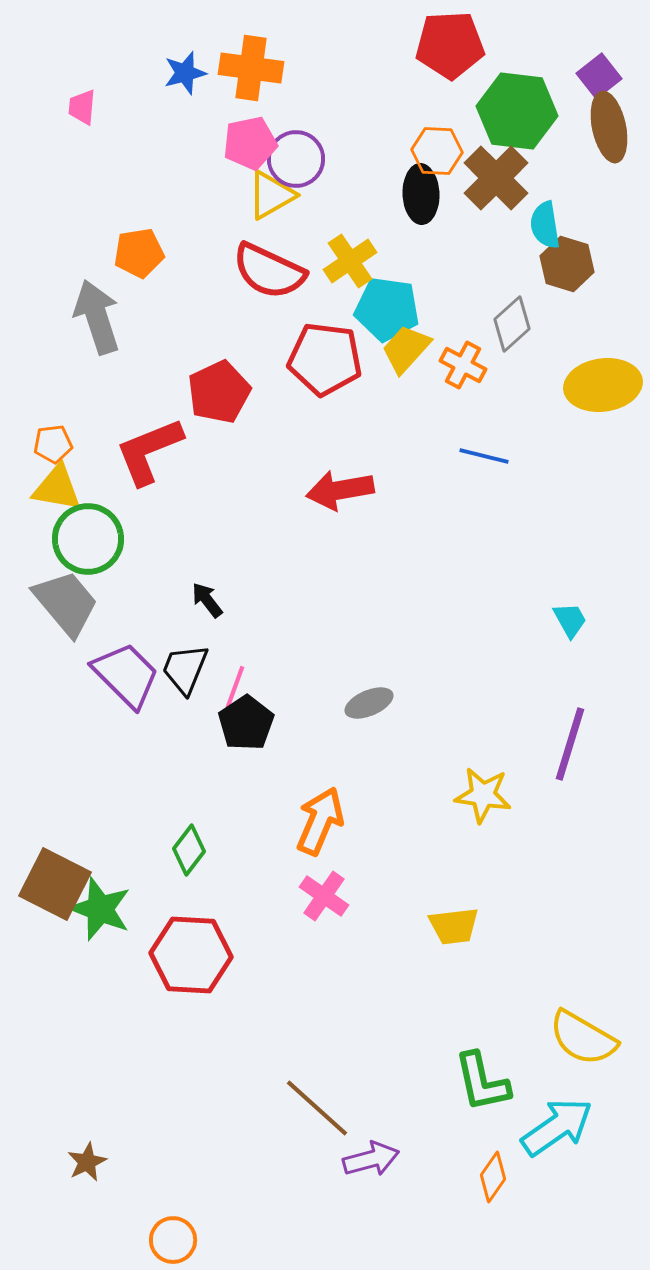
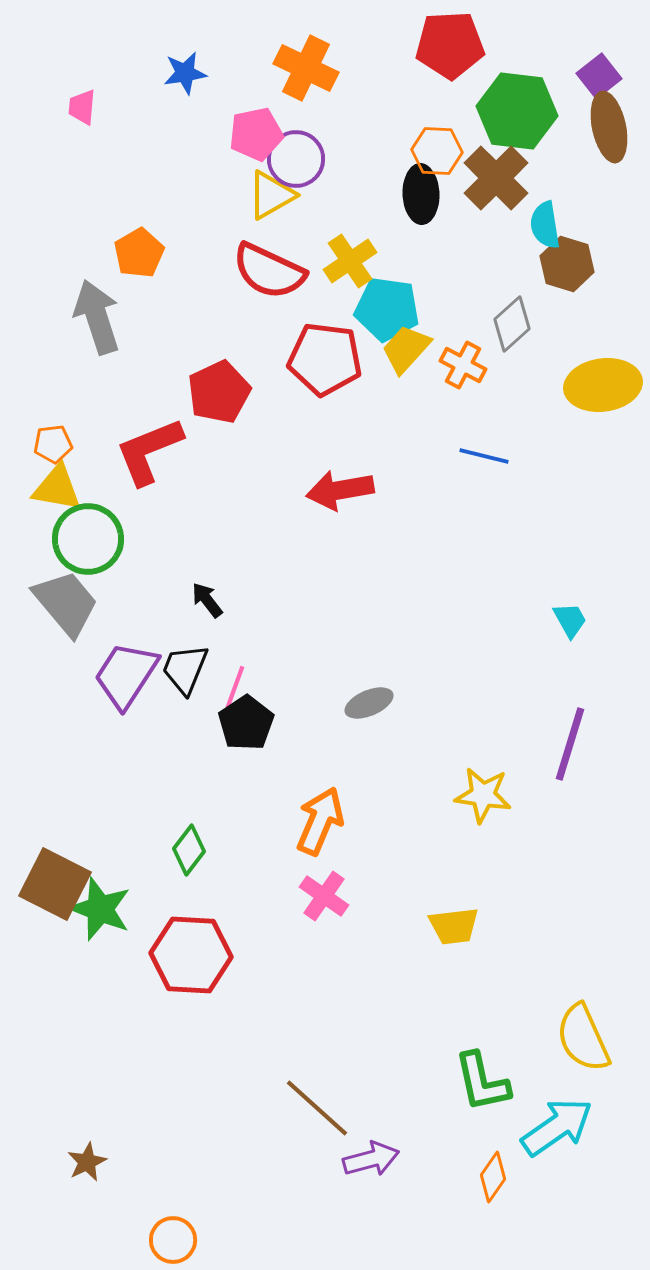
orange cross at (251, 68): moved 55 px right; rotated 18 degrees clockwise
blue star at (185, 73): rotated 6 degrees clockwise
pink pentagon at (250, 143): moved 6 px right, 9 px up
orange pentagon at (139, 253): rotated 21 degrees counterclockwise
purple trapezoid at (126, 675): rotated 102 degrees counterclockwise
yellow semicircle at (583, 1038): rotated 36 degrees clockwise
